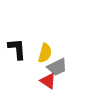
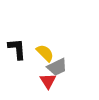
yellow semicircle: rotated 60 degrees counterclockwise
red triangle: rotated 24 degrees clockwise
